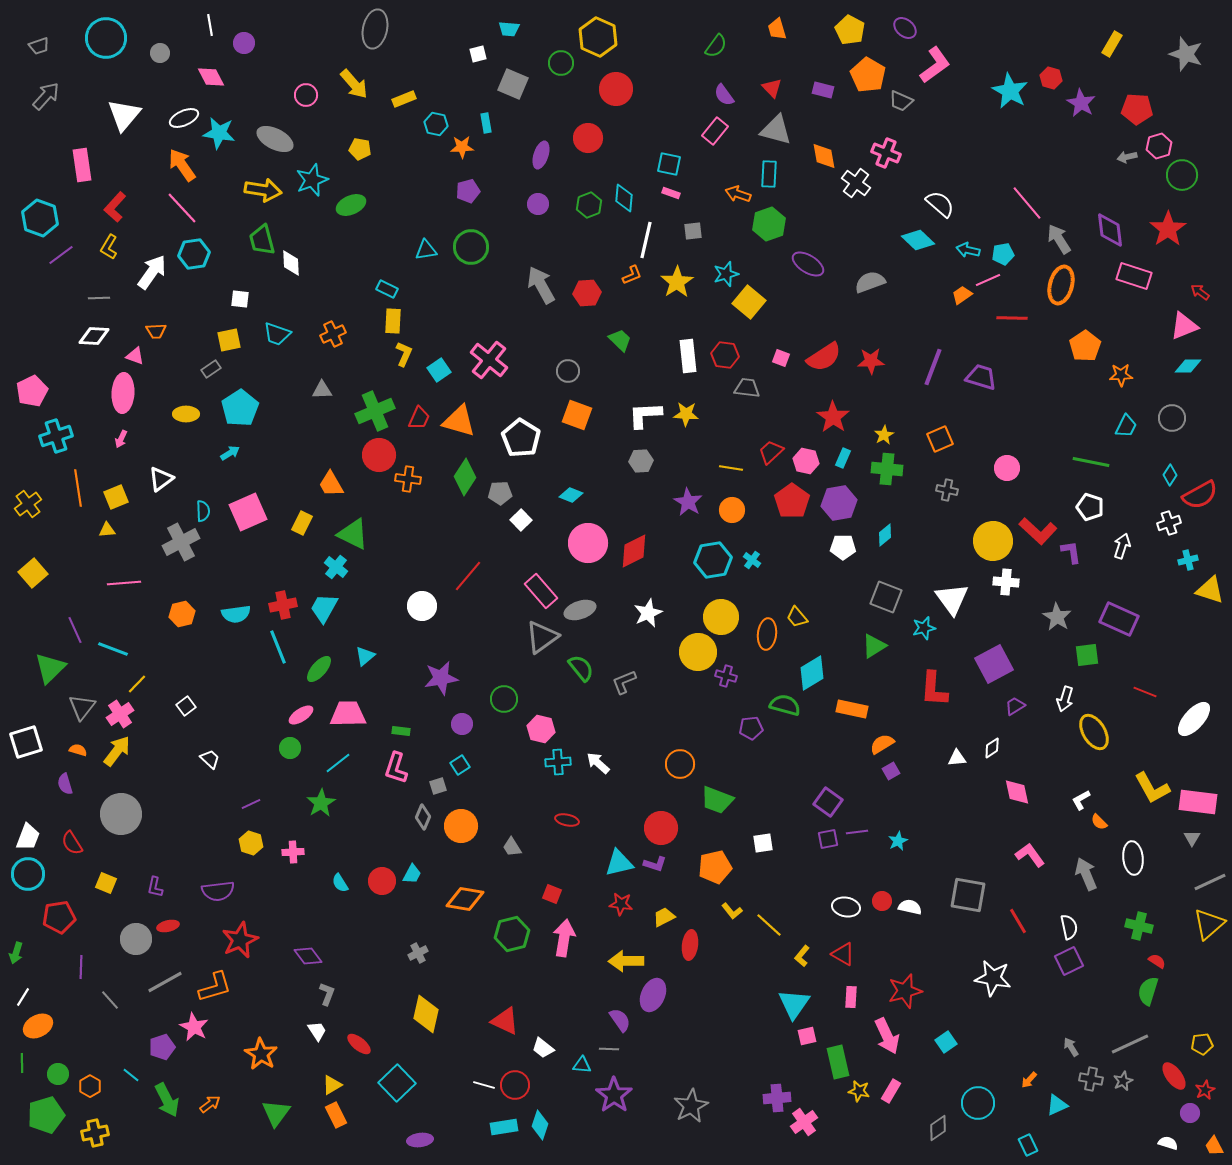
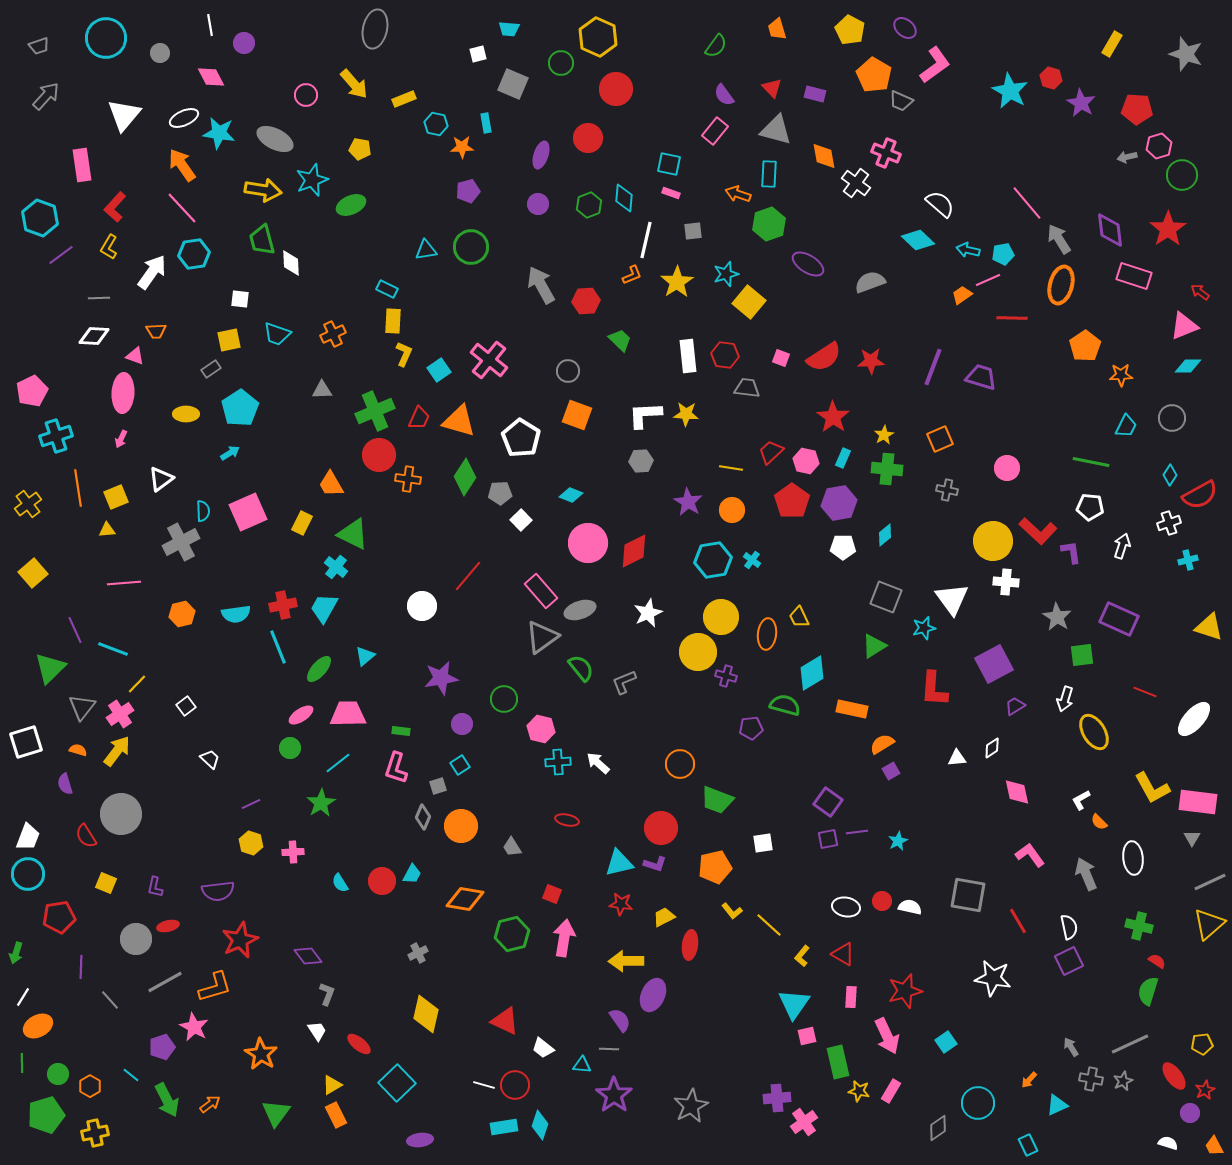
orange pentagon at (868, 75): moved 6 px right
purple rectangle at (823, 90): moved 8 px left, 4 px down
red hexagon at (587, 293): moved 1 px left, 8 px down
white pentagon at (1090, 507): rotated 12 degrees counterclockwise
yellow triangle at (1210, 590): moved 1 px left, 37 px down
yellow trapezoid at (797, 617): moved 2 px right; rotated 15 degrees clockwise
green square at (1087, 655): moved 5 px left
red semicircle at (72, 843): moved 14 px right, 7 px up
